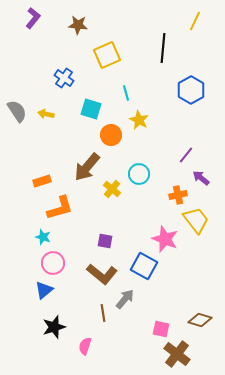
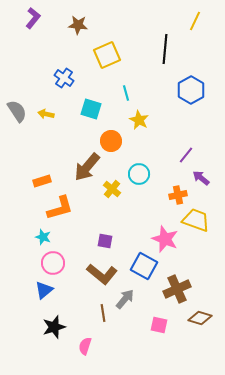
black line: moved 2 px right, 1 px down
orange circle: moved 6 px down
yellow trapezoid: rotated 32 degrees counterclockwise
brown diamond: moved 2 px up
pink square: moved 2 px left, 4 px up
brown cross: moved 65 px up; rotated 28 degrees clockwise
